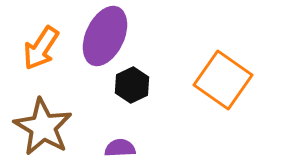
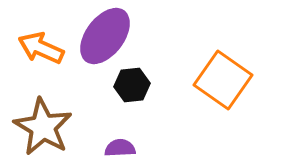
purple ellipse: rotated 12 degrees clockwise
orange arrow: rotated 81 degrees clockwise
black hexagon: rotated 20 degrees clockwise
